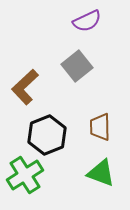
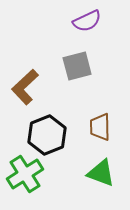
gray square: rotated 24 degrees clockwise
green cross: moved 1 px up
